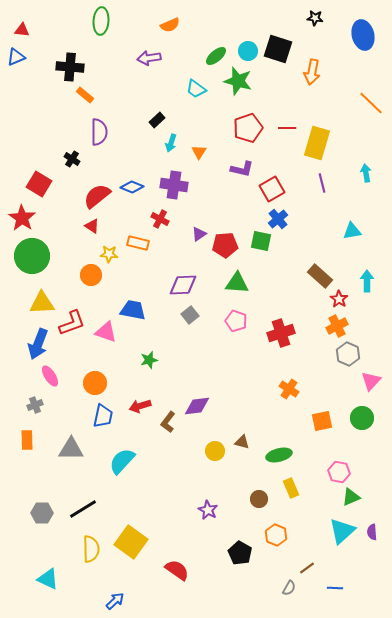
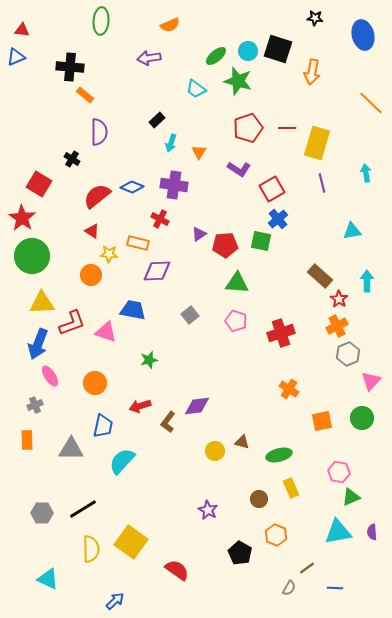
purple L-shape at (242, 169): moved 3 px left; rotated 20 degrees clockwise
red triangle at (92, 226): moved 5 px down
purple diamond at (183, 285): moved 26 px left, 14 px up
gray hexagon at (348, 354): rotated 15 degrees clockwise
blue trapezoid at (103, 416): moved 10 px down
cyan triangle at (342, 531): moved 4 px left, 1 px down; rotated 32 degrees clockwise
